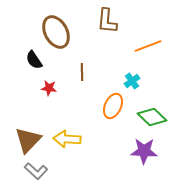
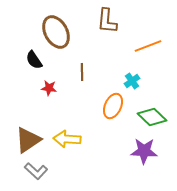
brown triangle: rotated 12 degrees clockwise
